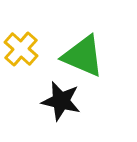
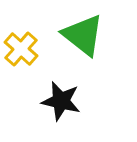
green triangle: moved 21 px up; rotated 15 degrees clockwise
